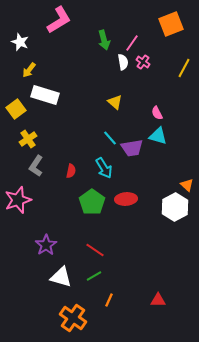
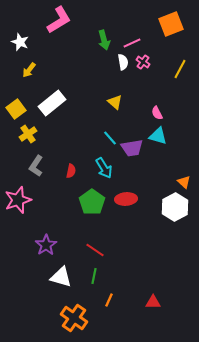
pink line: rotated 30 degrees clockwise
yellow line: moved 4 px left, 1 px down
white rectangle: moved 7 px right, 8 px down; rotated 56 degrees counterclockwise
yellow cross: moved 5 px up
orange triangle: moved 3 px left, 3 px up
green line: rotated 49 degrees counterclockwise
red triangle: moved 5 px left, 2 px down
orange cross: moved 1 px right
